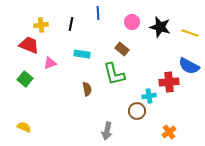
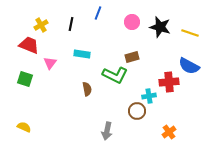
blue line: rotated 24 degrees clockwise
yellow cross: rotated 24 degrees counterclockwise
brown rectangle: moved 10 px right, 8 px down; rotated 56 degrees counterclockwise
pink triangle: rotated 32 degrees counterclockwise
green L-shape: moved 1 px right, 1 px down; rotated 50 degrees counterclockwise
green square: rotated 21 degrees counterclockwise
